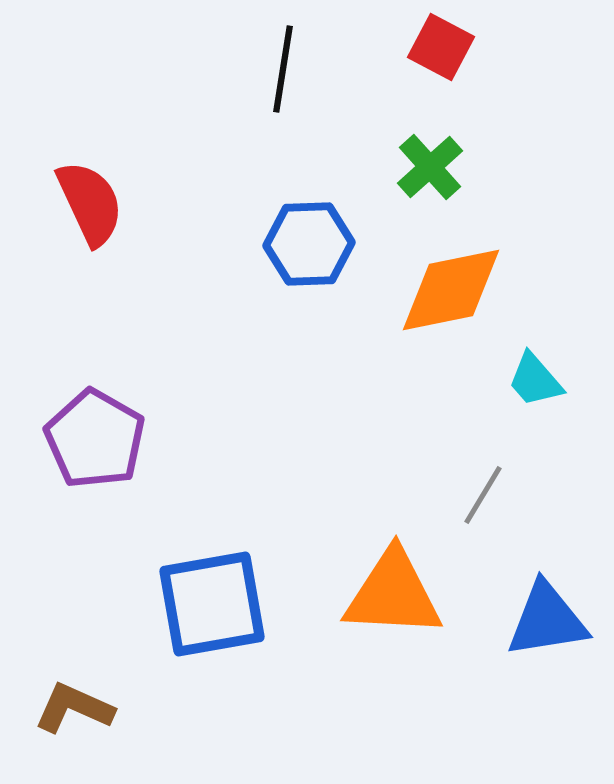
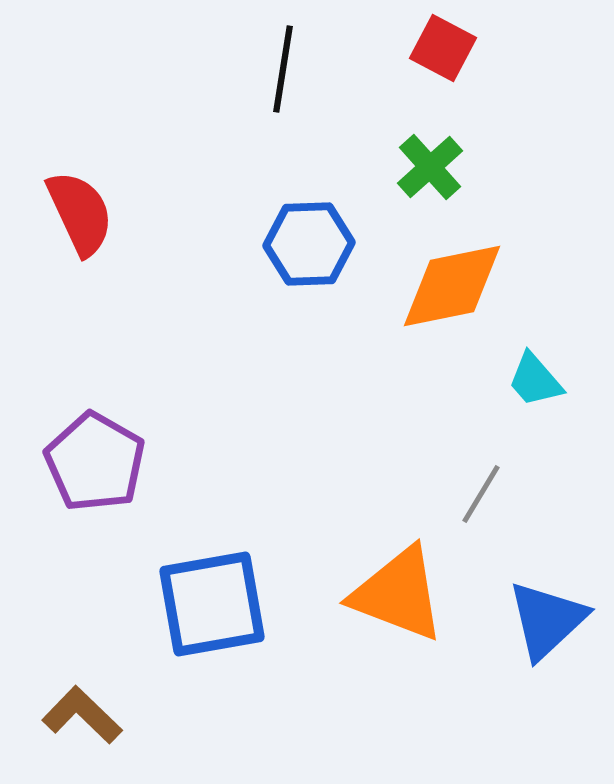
red square: moved 2 px right, 1 px down
red semicircle: moved 10 px left, 10 px down
orange diamond: moved 1 px right, 4 px up
purple pentagon: moved 23 px down
gray line: moved 2 px left, 1 px up
orange triangle: moved 5 px right; rotated 18 degrees clockwise
blue triangle: rotated 34 degrees counterclockwise
brown L-shape: moved 8 px right, 7 px down; rotated 20 degrees clockwise
